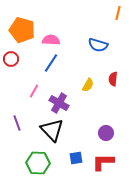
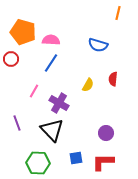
orange pentagon: moved 1 px right, 2 px down
